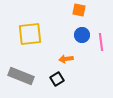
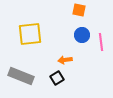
orange arrow: moved 1 px left, 1 px down
black square: moved 1 px up
